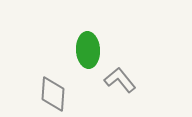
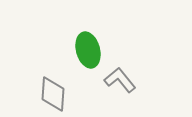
green ellipse: rotated 12 degrees counterclockwise
